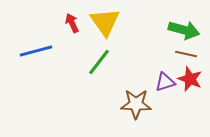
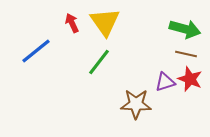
green arrow: moved 1 px right, 1 px up
blue line: rotated 24 degrees counterclockwise
